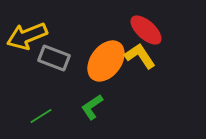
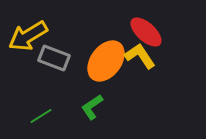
red ellipse: moved 2 px down
yellow arrow: moved 1 px right; rotated 9 degrees counterclockwise
